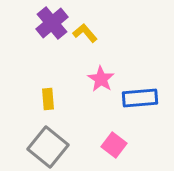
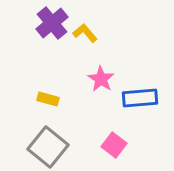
yellow rectangle: rotated 70 degrees counterclockwise
